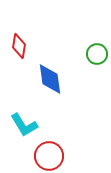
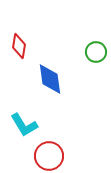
green circle: moved 1 px left, 2 px up
